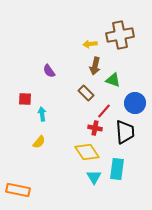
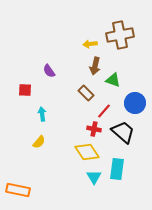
red square: moved 9 px up
red cross: moved 1 px left, 1 px down
black trapezoid: moved 2 px left; rotated 45 degrees counterclockwise
